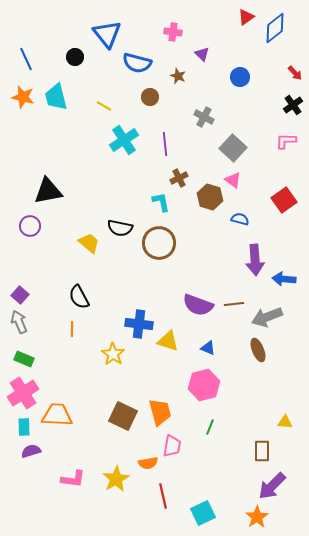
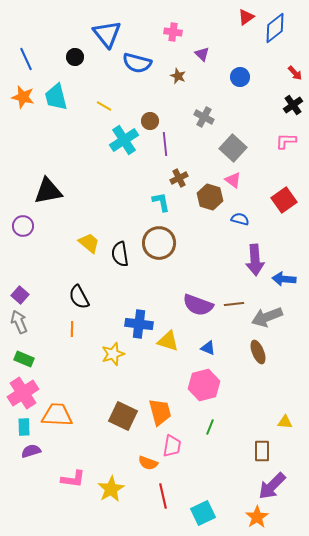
brown circle at (150, 97): moved 24 px down
purple circle at (30, 226): moved 7 px left
black semicircle at (120, 228): moved 26 px down; rotated 70 degrees clockwise
brown ellipse at (258, 350): moved 2 px down
yellow star at (113, 354): rotated 20 degrees clockwise
orange semicircle at (148, 463): rotated 30 degrees clockwise
yellow star at (116, 479): moved 5 px left, 10 px down
